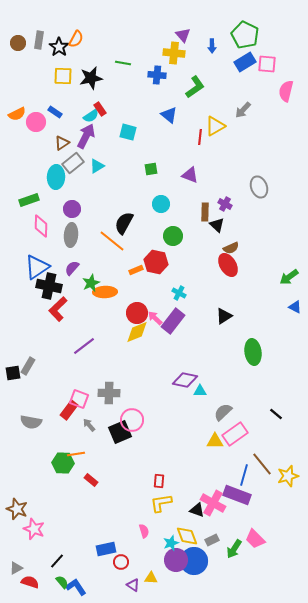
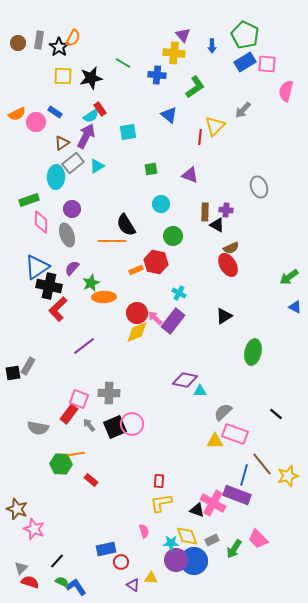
orange semicircle at (76, 39): moved 3 px left, 1 px up
green line at (123, 63): rotated 21 degrees clockwise
yellow triangle at (215, 126): rotated 15 degrees counterclockwise
cyan square at (128, 132): rotated 24 degrees counterclockwise
purple cross at (225, 204): moved 1 px right, 6 px down; rotated 24 degrees counterclockwise
black semicircle at (124, 223): moved 2 px right, 2 px down; rotated 60 degrees counterclockwise
black triangle at (217, 225): rotated 14 degrees counterclockwise
pink diamond at (41, 226): moved 4 px up
gray ellipse at (71, 235): moved 4 px left; rotated 25 degrees counterclockwise
orange line at (112, 241): rotated 40 degrees counterclockwise
orange ellipse at (105, 292): moved 1 px left, 5 px down
green ellipse at (253, 352): rotated 20 degrees clockwise
red rectangle at (69, 410): moved 4 px down
pink circle at (132, 420): moved 4 px down
gray semicircle at (31, 422): moved 7 px right, 6 px down
black square at (120, 432): moved 5 px left, 5 px up
pink rectangle at (235, 434): rotated 55 degrees clockwise
green hexagon at (63, 463): moved 2 px left, 1 px down
pink trapezoid at (255, 539): moved 3 px right
cyan star at (171, 543): rotated 21 degrees clockwise
gray triangle at (16, 568): moved 5 px right; rotated 16 degrees counterclockwise
green semicircle at (62, 582): rotated 24 degrees counterclockwise
